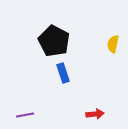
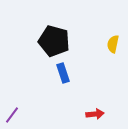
black pentagon: rotated 12 degrees counterclockwise
purple line: moved 13 px left; rotated 42 degrees counterclockwise
